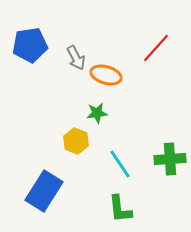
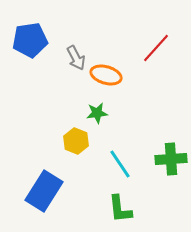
blue pentagon: moved 5 px up
green cross: moved 1 px right
